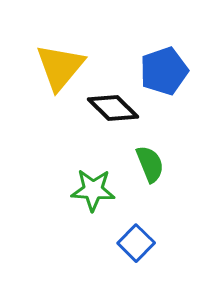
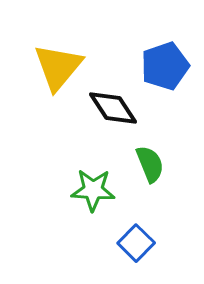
yellow triangle: moved 2 px left
blue pentagon: moved 1 px right, 5 px up
black diamond: rotated 12 degrees clockwise
